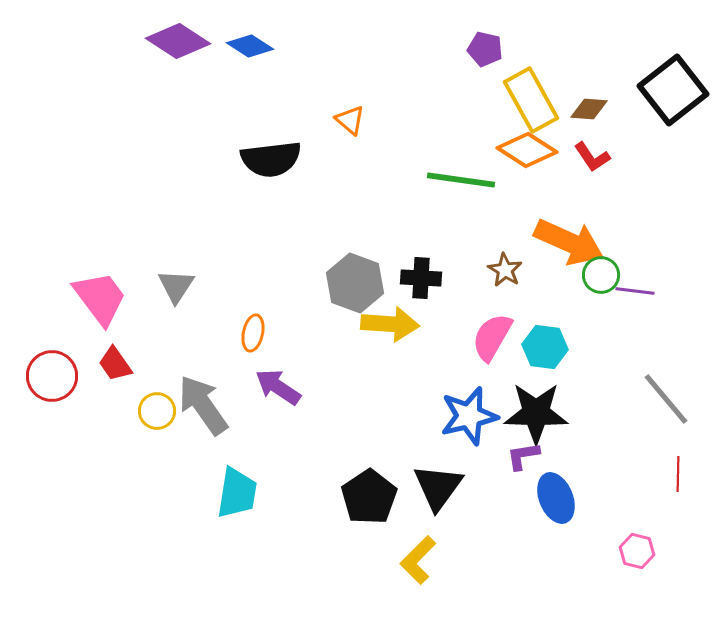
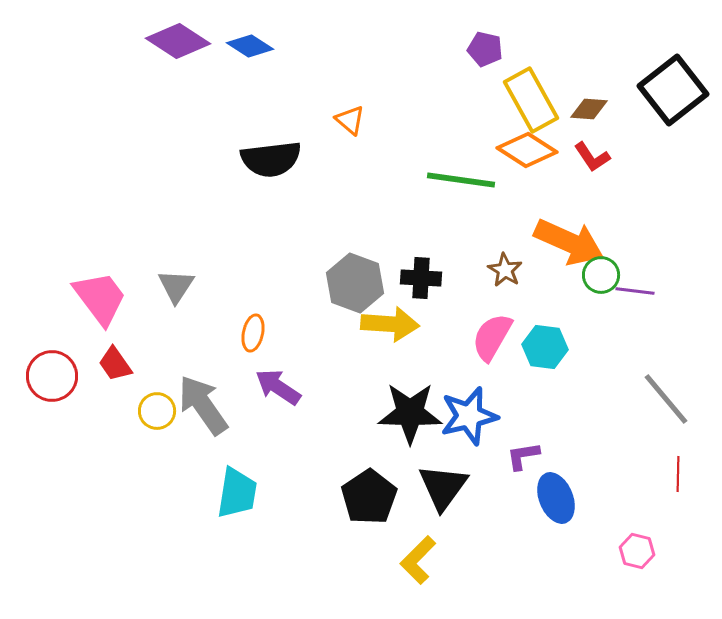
black star: moved 126 px left
black triangle: moved 5 px right
